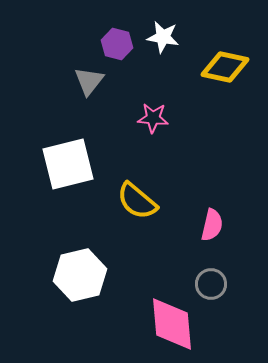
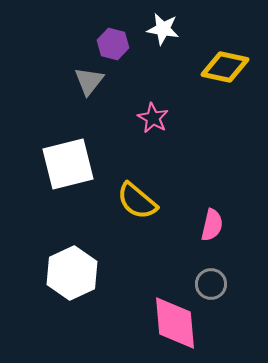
white star: moved 8 px up
purple hexagon: moved 4 px left
pink star: rotated 24 degrees clockwise
white hexagon: moved 8 px left, 2 px up; rotated 12 degrees counterclockwise
pink diamond: moved 3 px right, 1 px up
